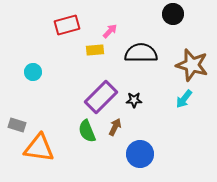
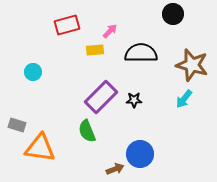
brown arrow: moved 42 px down; rotated 42 degrees clockwise
orange triangle: moved 1 px right
